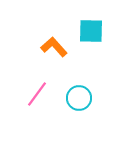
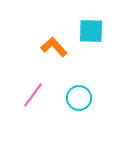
pink line: moved 4 px left, 1 px down
